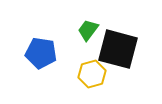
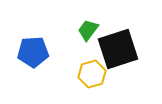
black square: rotated 33 degrees counterclockwise
blue pentagon: moved 8 px left, 1 px up; rotated 12 degrees counterclockwise
